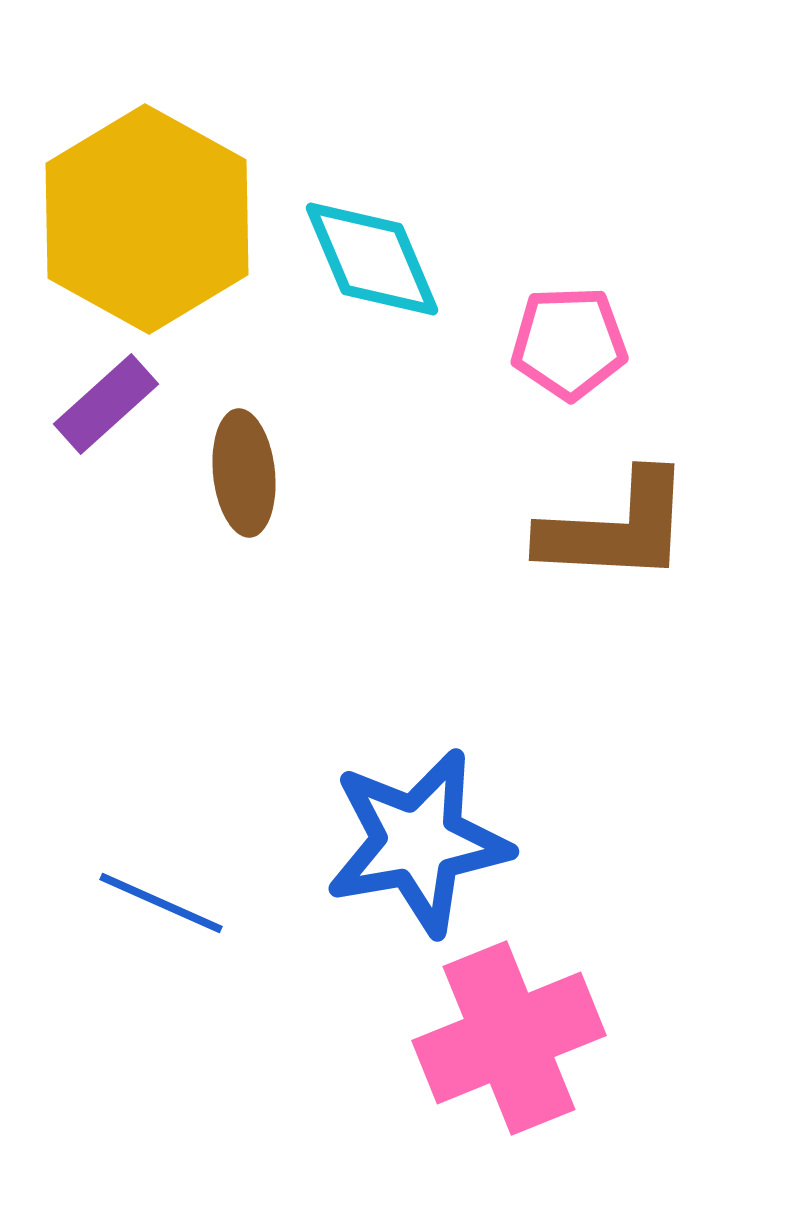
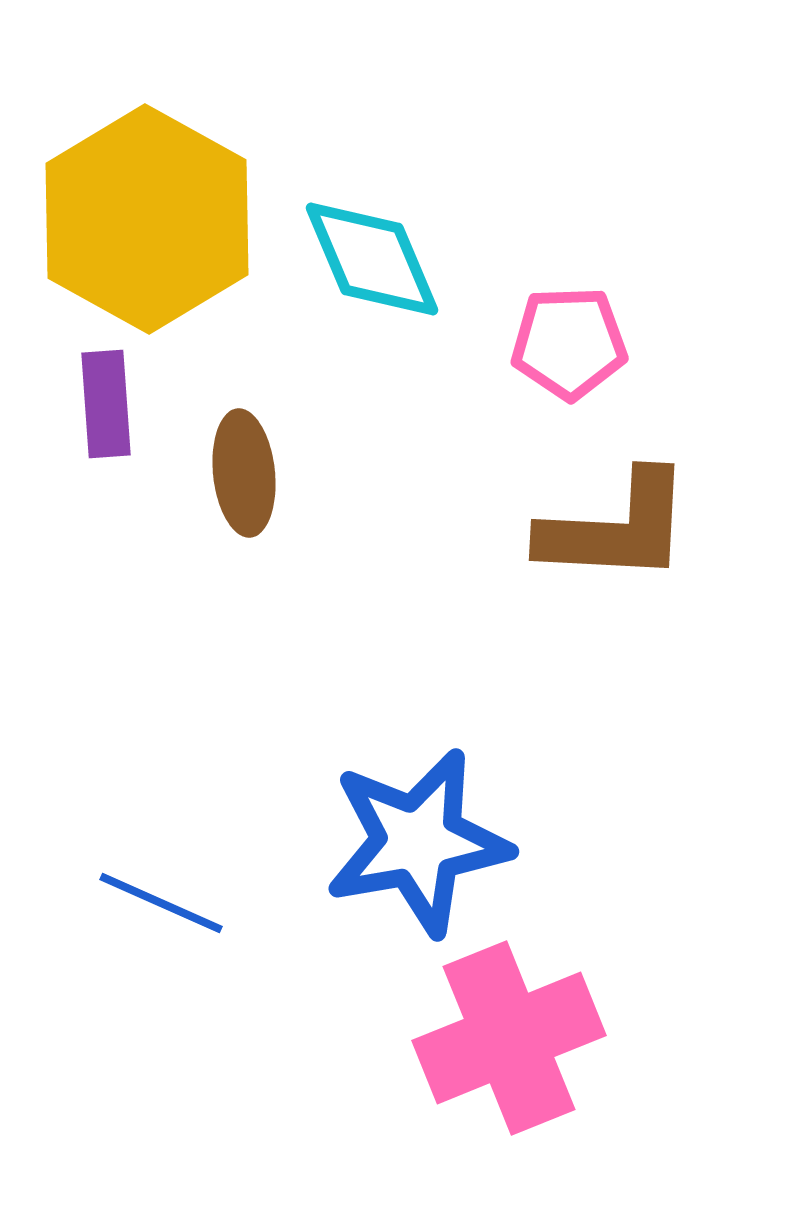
purple rectangle: rotated 52 degrees counterclockwise
